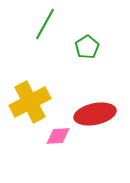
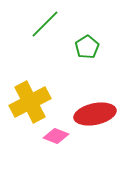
green line: rotated 16 degrees clockwise
pink diamond: moved 2 px left; rotated 25 degrees clockwise
